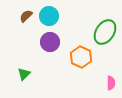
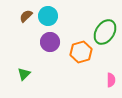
cyan circle: moved 1 px left
orange hexagon: moved 5 px up; rotated 20 degrees clockwise
pink semicircle: moved 3 px up
